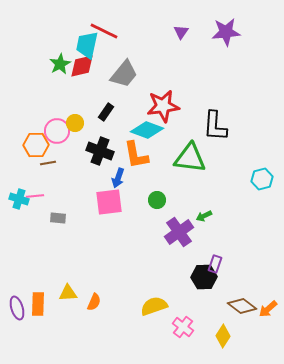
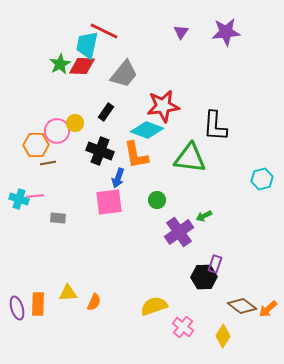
red diamond: rotated 16 degrees clockwise
